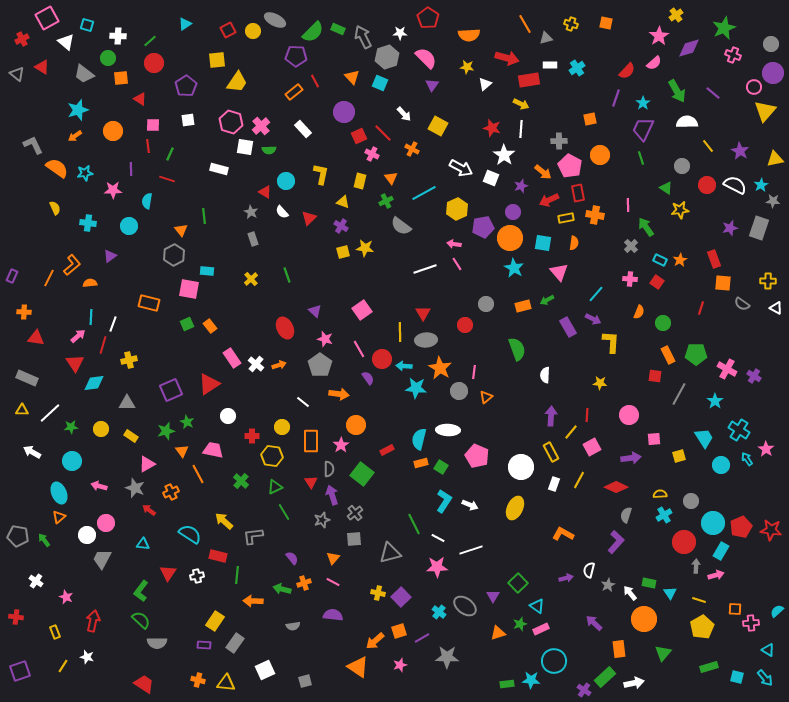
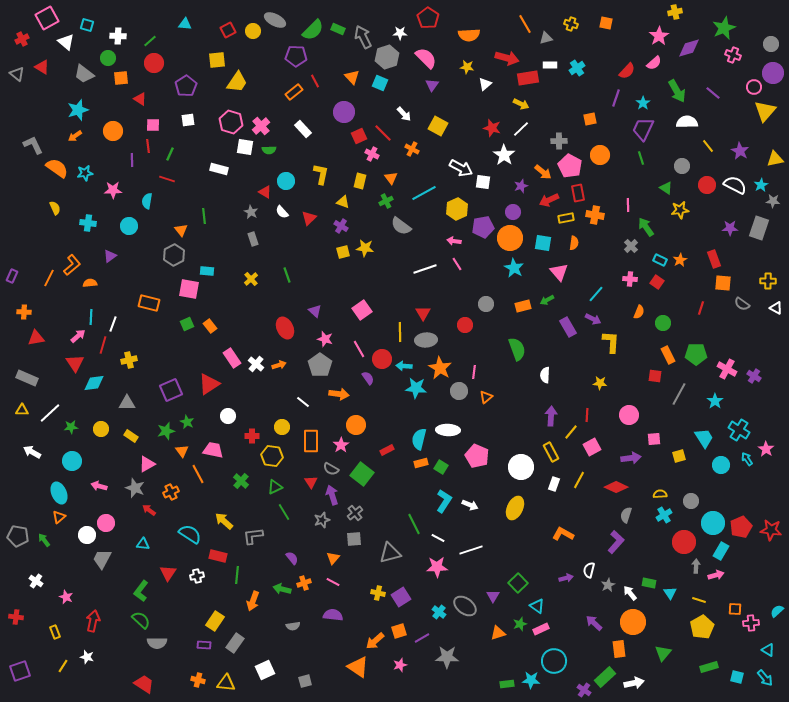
yellow cross at (676, 15): moved 1 px left, 3 px up; rotated 24 degrees clockwise
cyan triangle at (185, 24): rotated 40 degrees clockwise
green semicircle at (313, 32): moved 2 px up
red rectangle at (529, 80): moved 1 px left, 2 px up
white line at (521, 129): rotated 42 degrees clockwise
purple line at (131, 169): moved 1 px right, 9 px up
white square at (491, 178): moved 8 px left, 4 px down; rotated 14 degrees counterclockwise
purple star at (730, 228): rotated 14 degrees clockwise
pink arrow at (454, 244): moved 3 px up
red triangle at (36, 338): rotated 18 degrees counterclockwise
gray semicircle at (329, 469): moved 2 px right; rotated 119 degrees clockwise
purple square at (401, 597): rotated 12 degrees clockwise
orange arrow at (253, 601): rotated 72 degrees counterclockwise
orange circle at (644, 619): moved 11 px left, 3 px down
